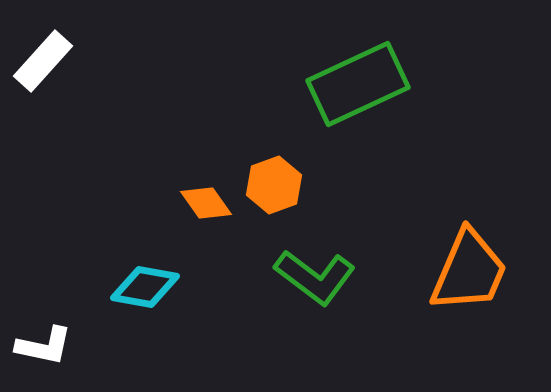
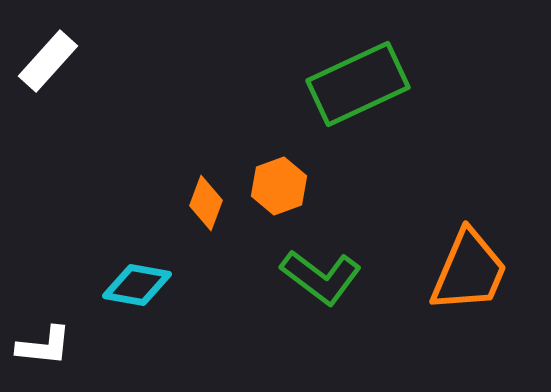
white rectangle: moved 5 px right
orange hexagon: moved 5 px right, 1 px down
orange diamond: rotated 56 degrees clockwise
green L-shape: moved 6 px right
cyan diamond: moved 8 px left, 2 px up
white L-shape: rotated 6 degrees counterclockwise
